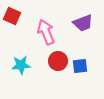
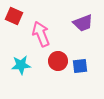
red square: moved 2 px right
pink arrow: moved 5 px left, 2 px down
